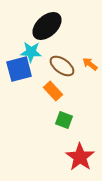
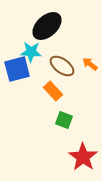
blue square: moved 2 px left
red star: moved 3 px right
